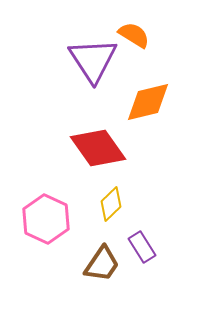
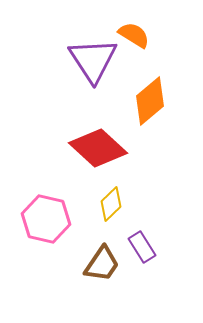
orange diamond: moved 2 px right, 1 px up; rotated 27 degrees counterclockwise
red diamond: rotated 12 degrees counterclockwise
pink hexagon: rotated 12 degrees counterclockwise
